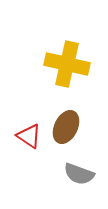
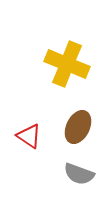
yellow cross: rotated 9 degrees clockwise
brown ellipse: moved 12 px right
